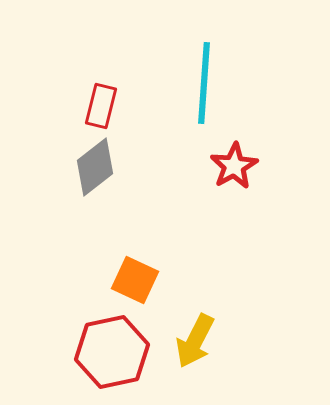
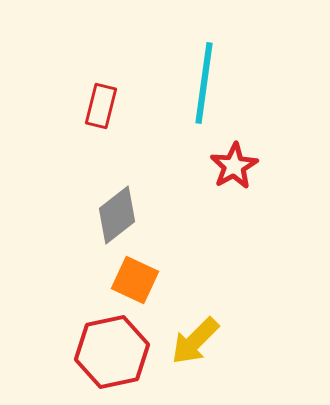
cyan line: rotated 4 degrees clockwise
gray diamond: moved 22 px right, 48 px down
yellow arrow: rotated 18 degrees clockwise
